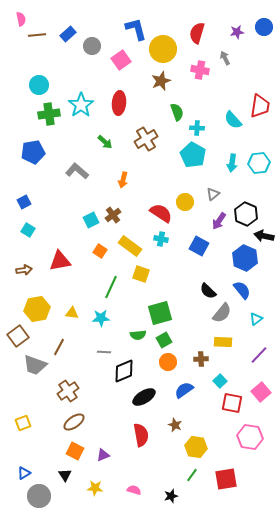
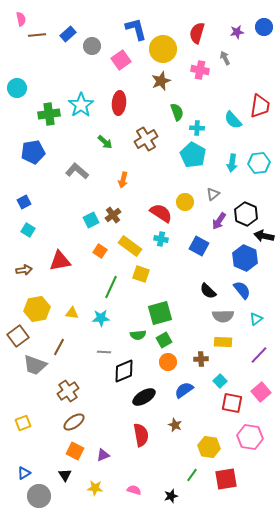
cyan circle at (39, 85): moved 22 px left, 3 px down
gray semicircle at (222, 313): moved 1 px right, 3 px down; rotated 50 degrees clockwise
yellow hexagon at (196, 447): moved 13 px right
